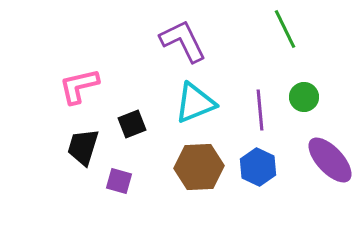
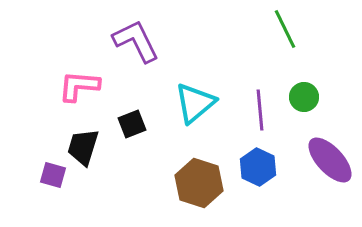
purple L-shape: moved 47 px left
pink L-shape: rotated 18 degrees clockwise
cyan triangle: rotated 18 degrees counterclockwise
brown hexagon: moved 16 px down; rotated 21 degrees clockwise
purple square: moved 66 px left, 6 px up
